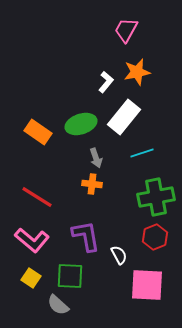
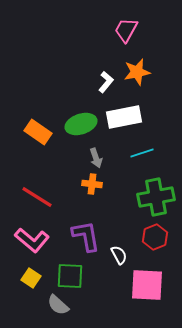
white rectangle: rotated 40 degrees clockwise
